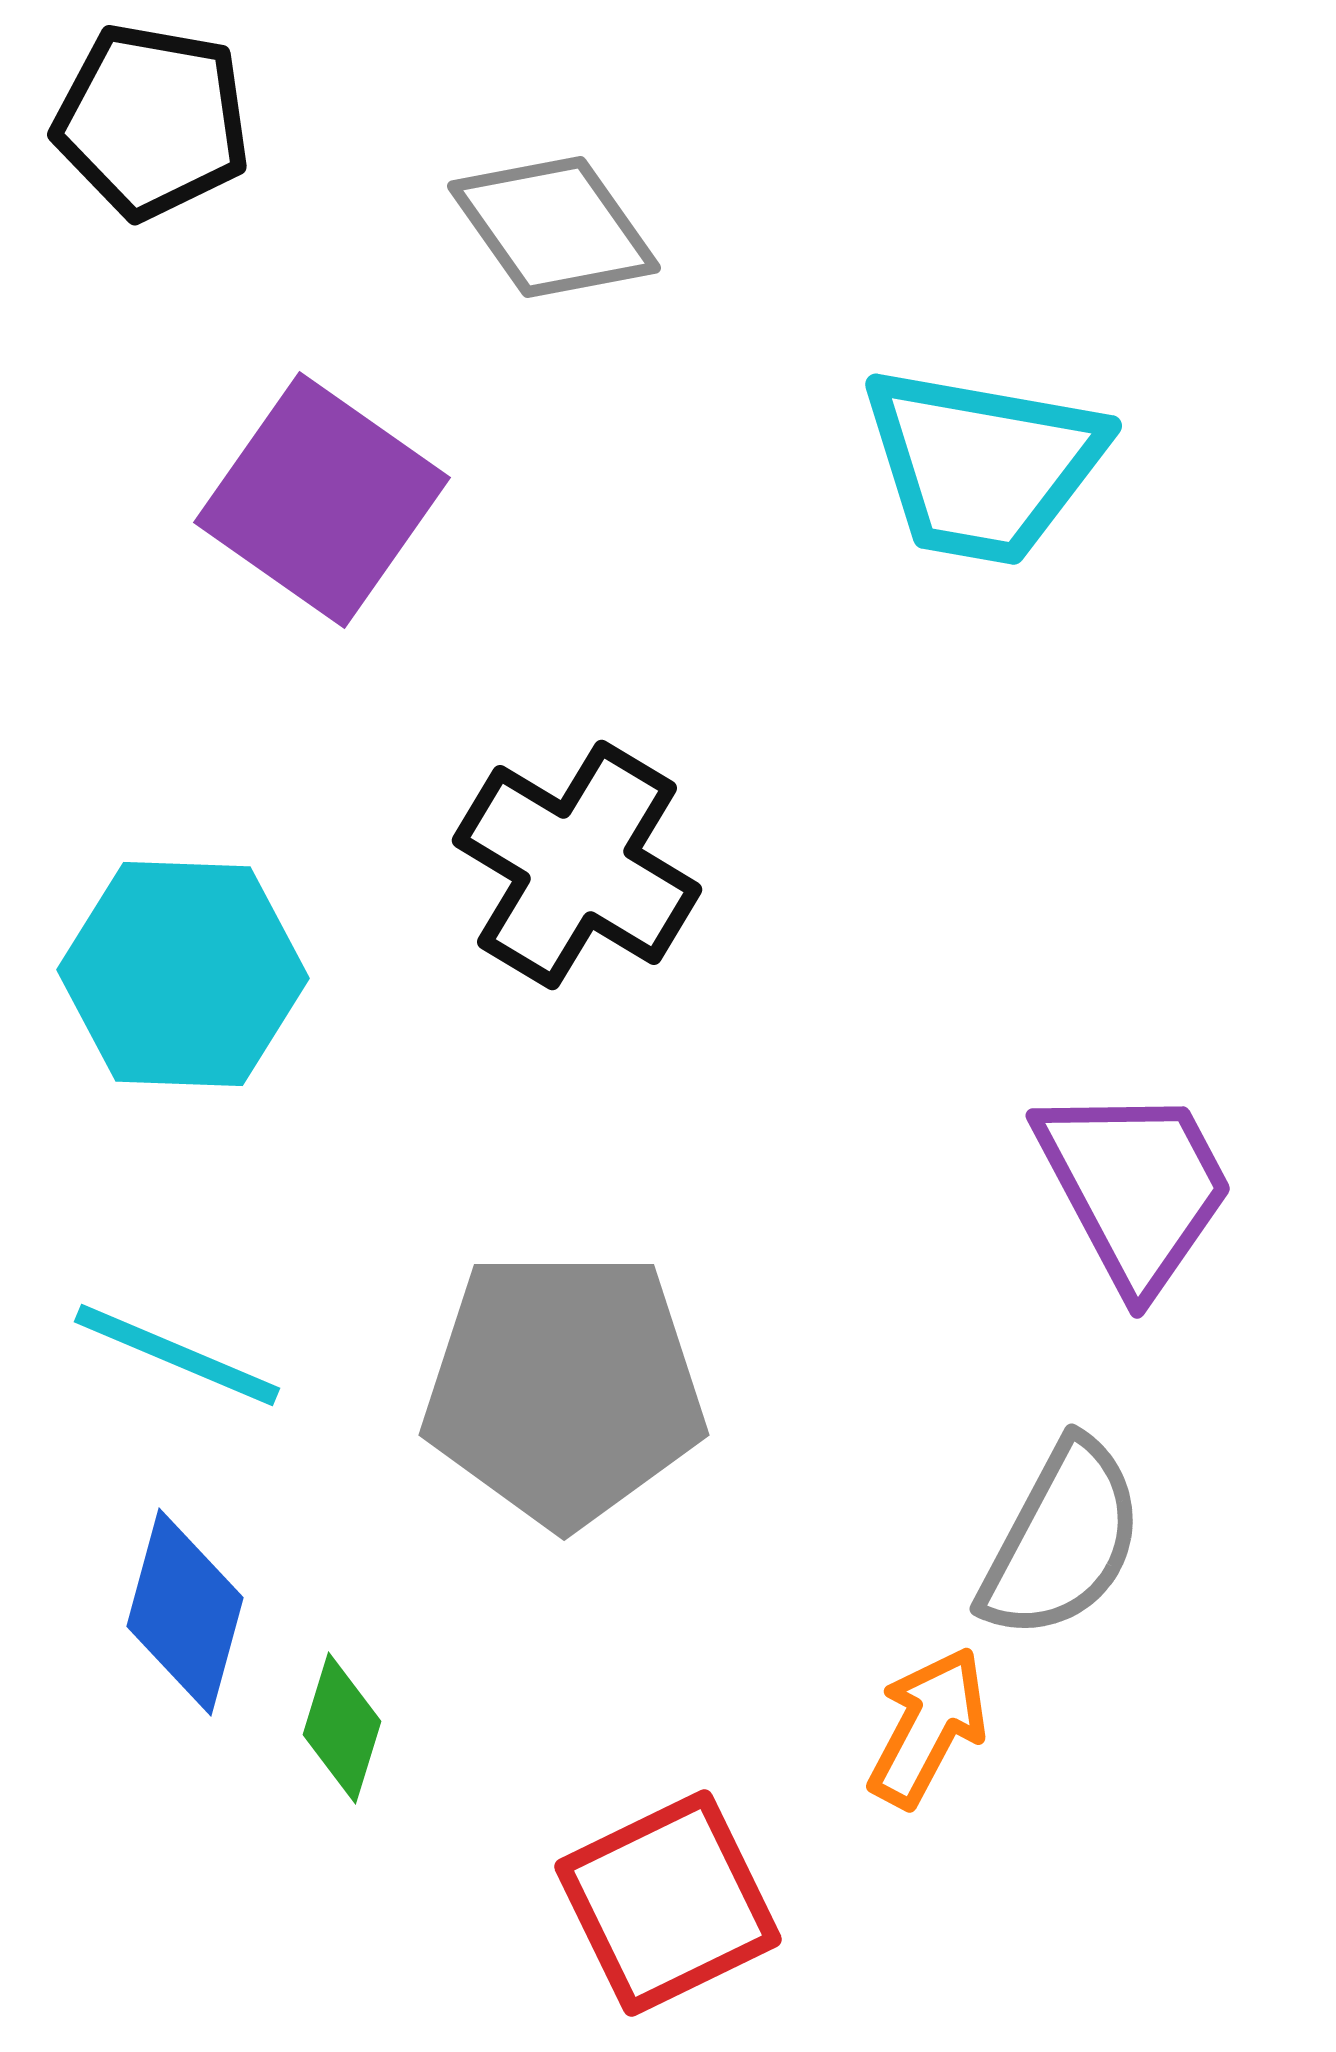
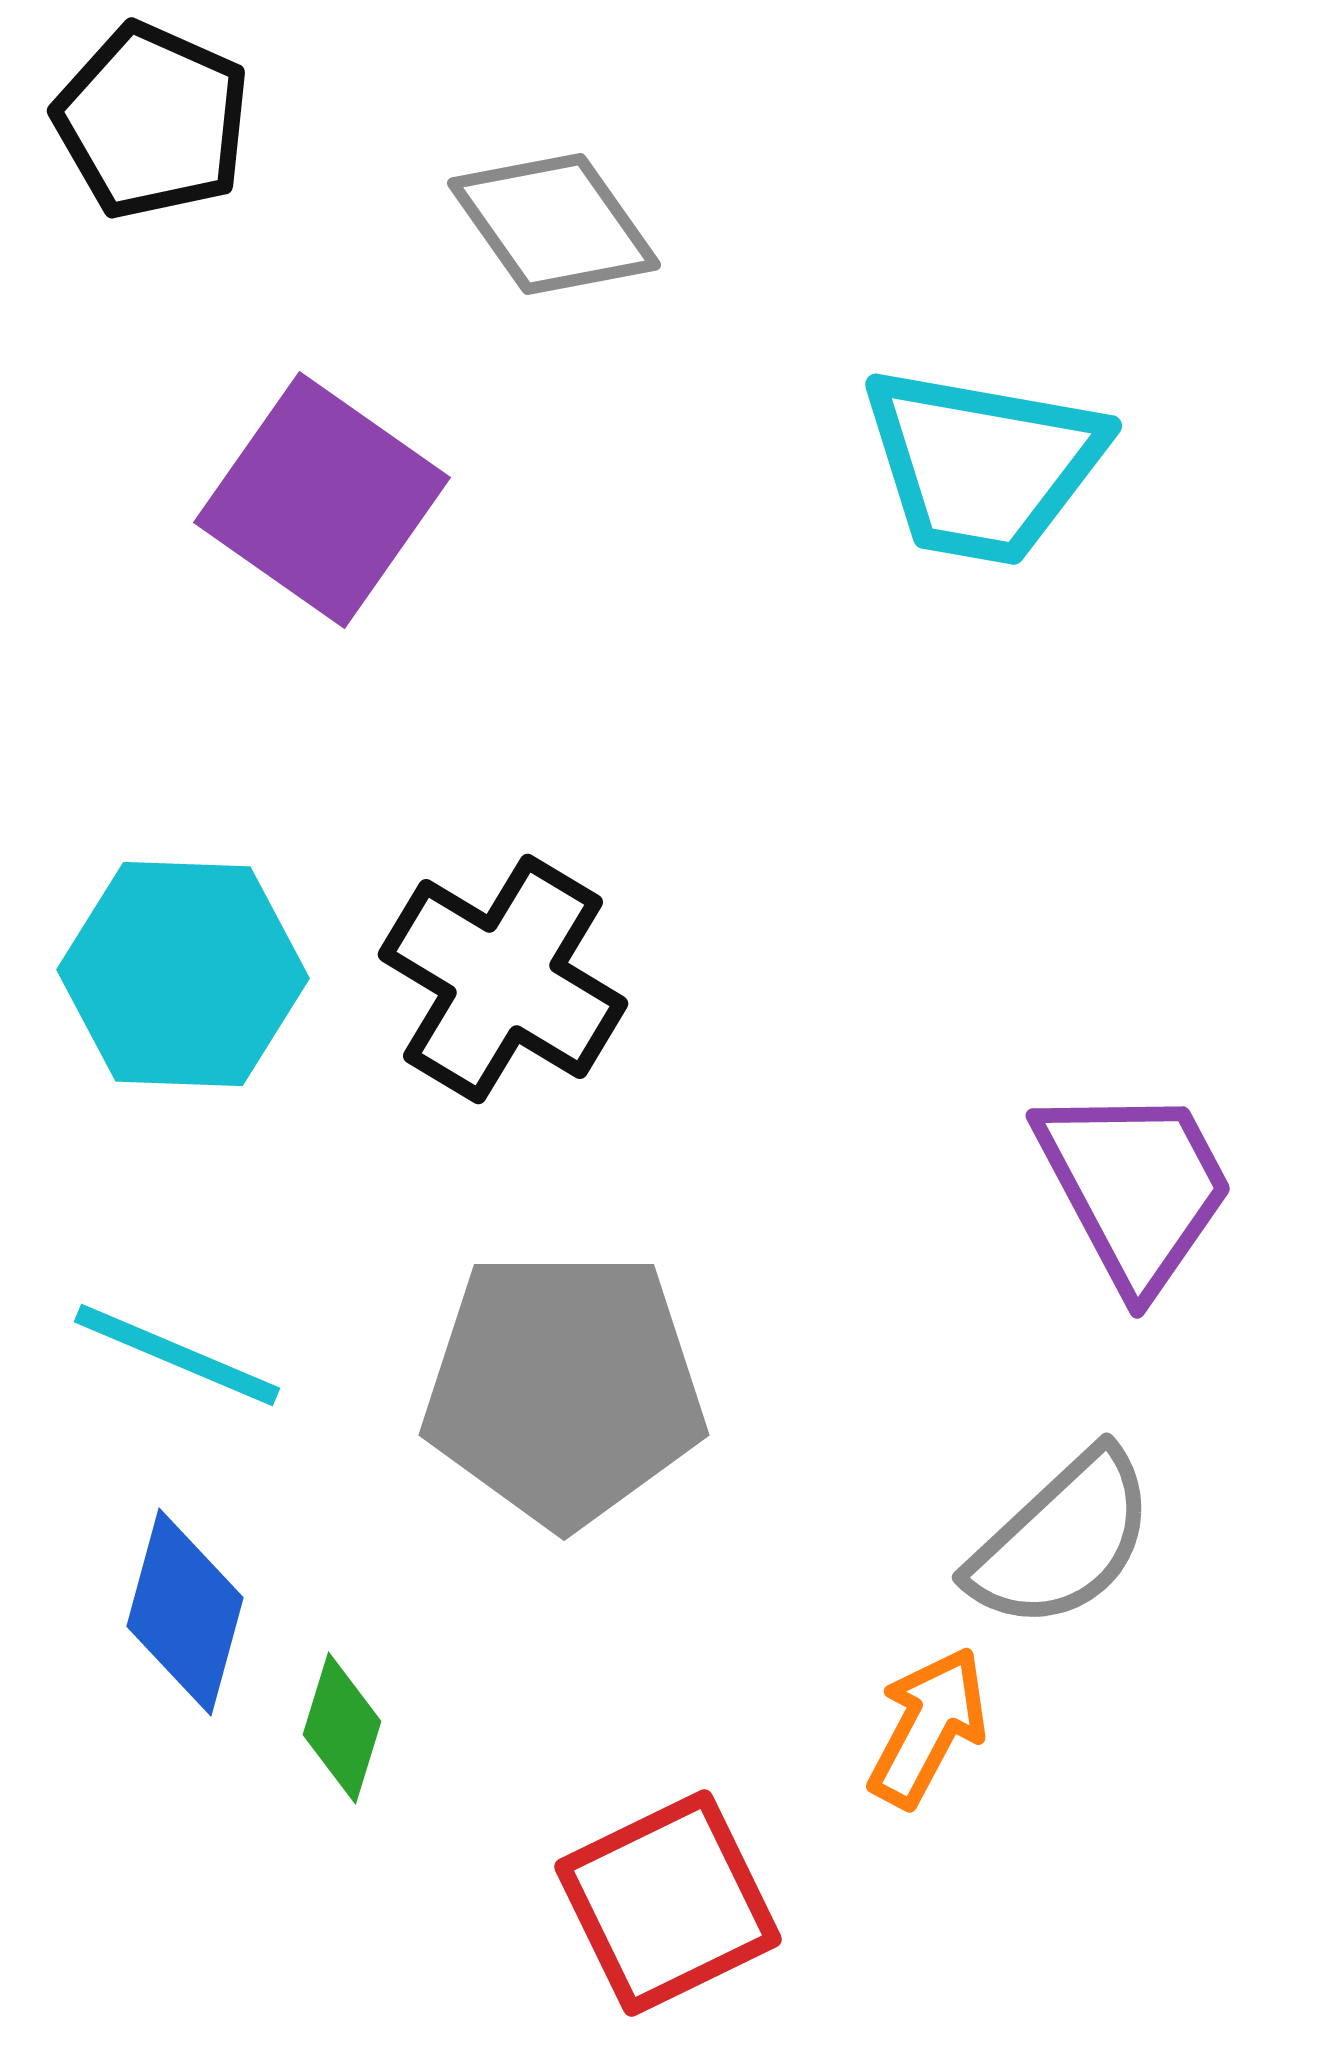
black pentagon: rotated 14 degrees clockwise
gray diamond: moved 3 px up
black cross: moved 74 px left, 114 px down
gray semicircle: rotated 19 degrees clockwise
